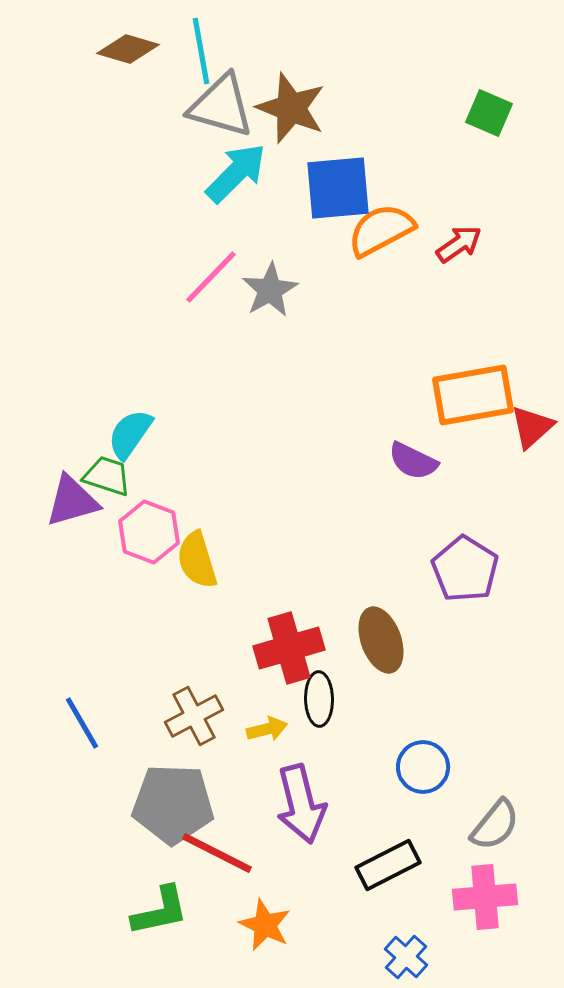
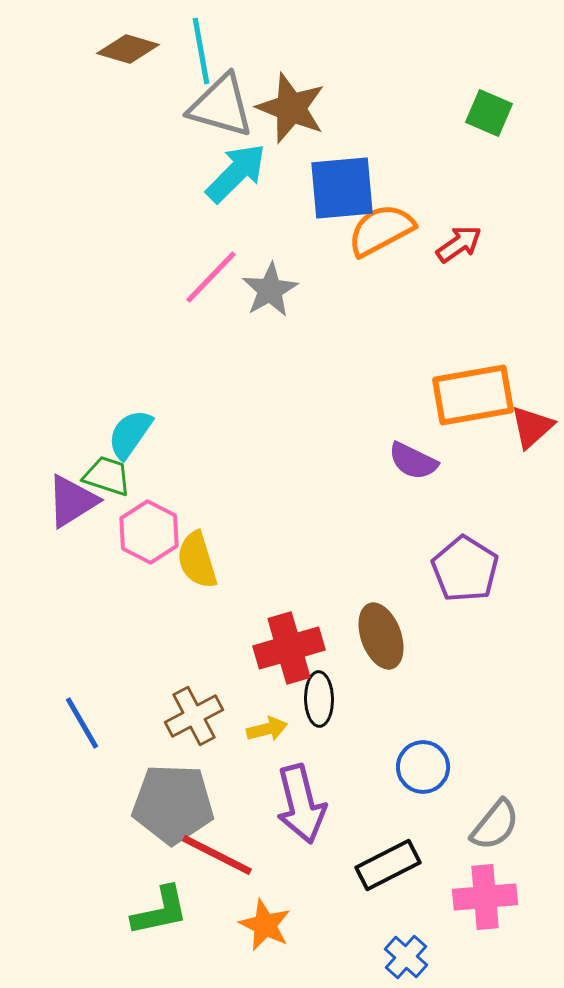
blue square: moved 4 px right
purple triangle: rotated 16 degrees counterclockwise
pink hexagon: rotated 6 degrees clockwise
brown ellipse: moved 4 px up
red line: moved 2 px down
